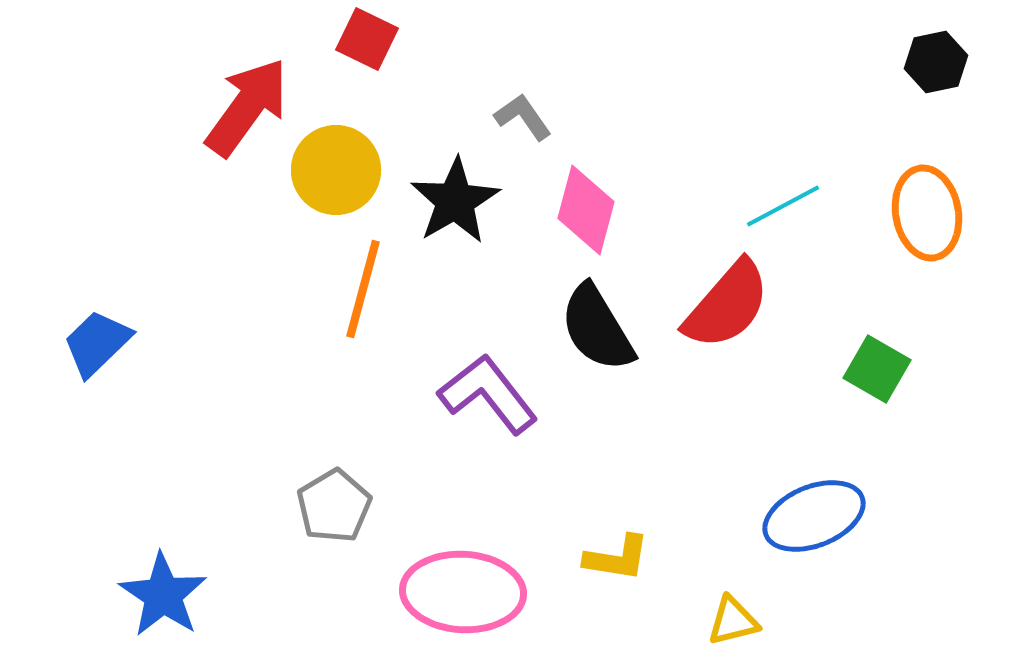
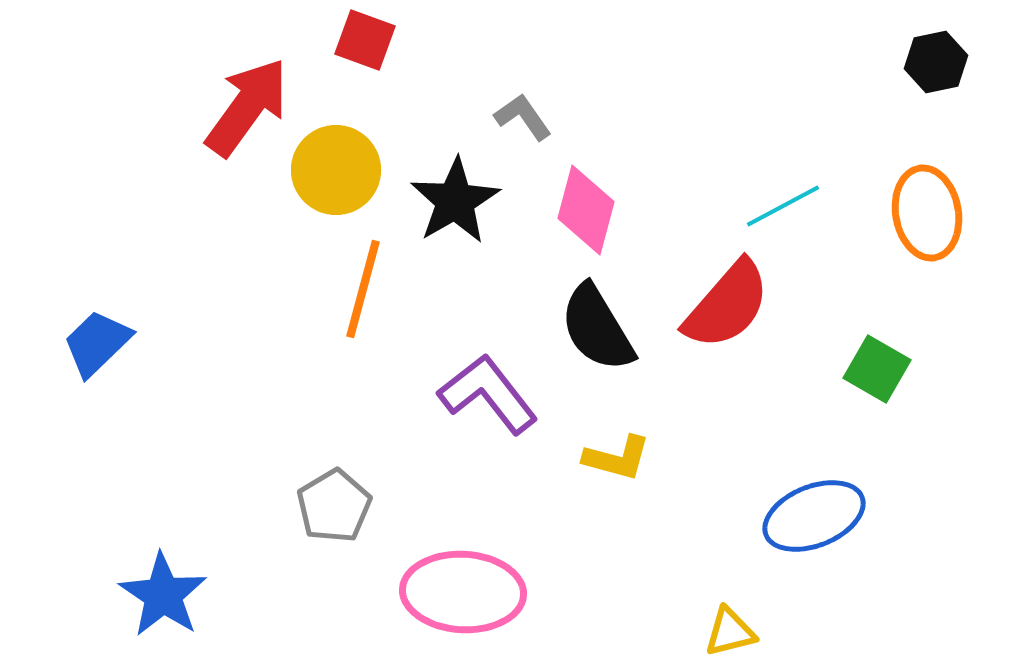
red square: moved 2 px left, 1 px down; rotated 6 degrees counterclockwise
yellow L-shape: moved 100 px up; rotated 6 degrees clockwise
yellow triangle: moved 3 px left, 11 px down
